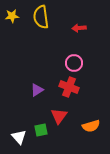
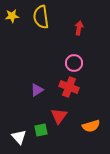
red arrow: rotated 104 degrees clockwise
